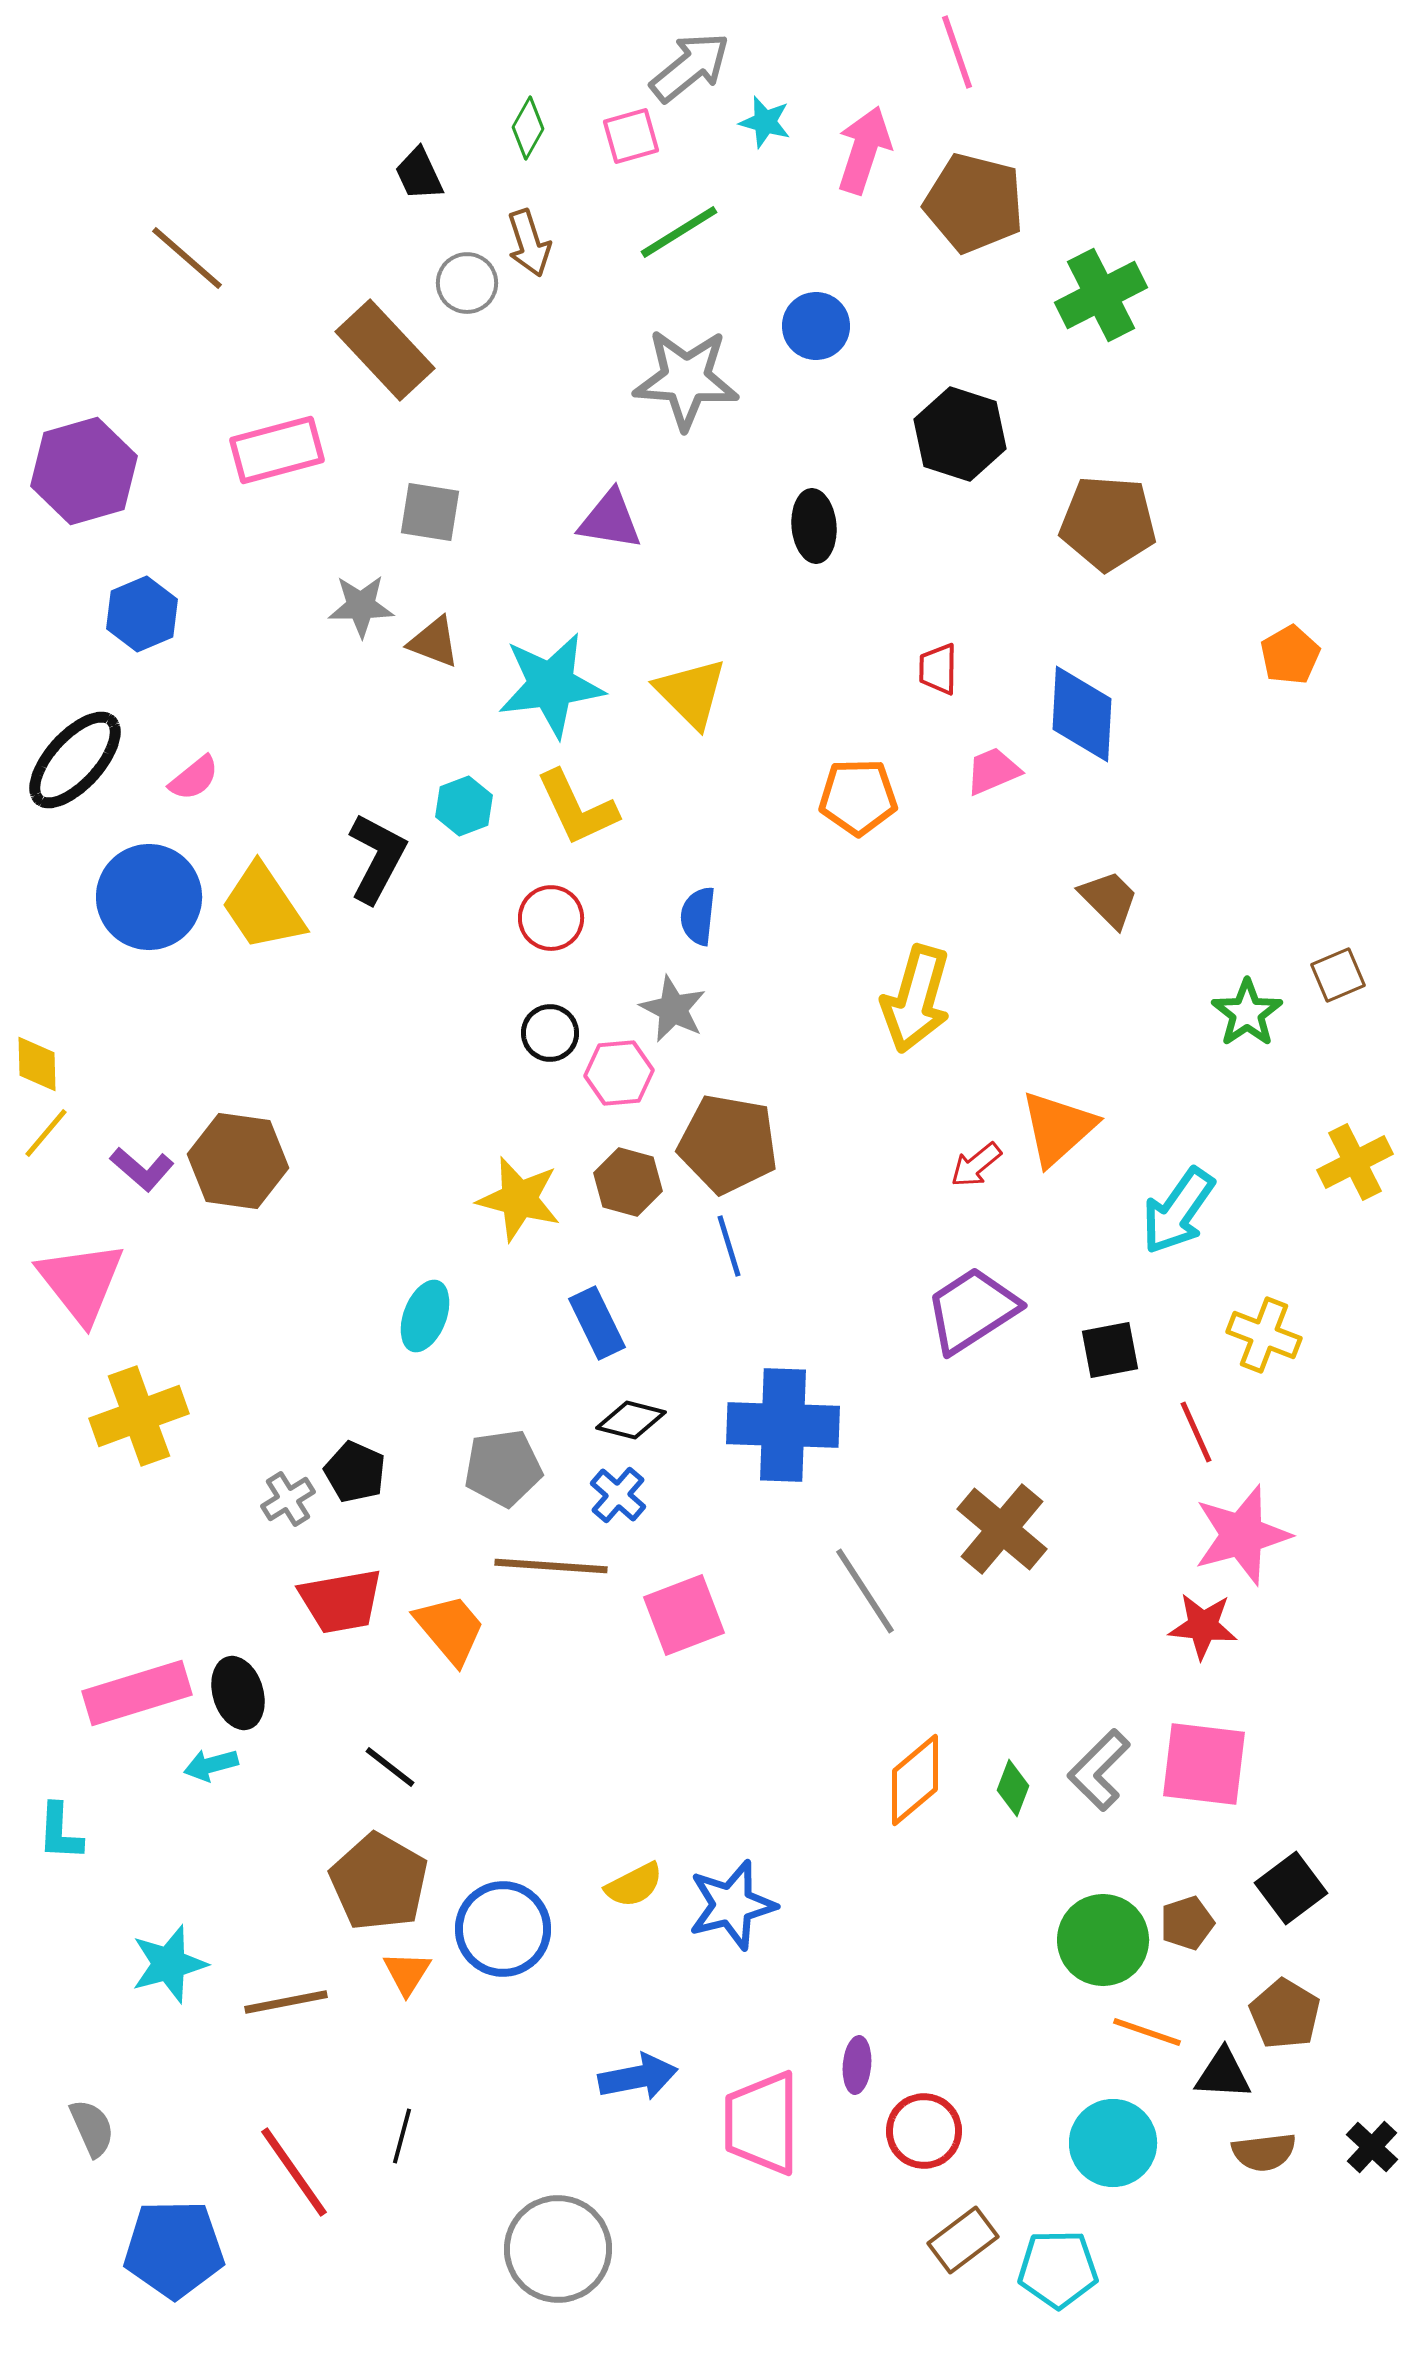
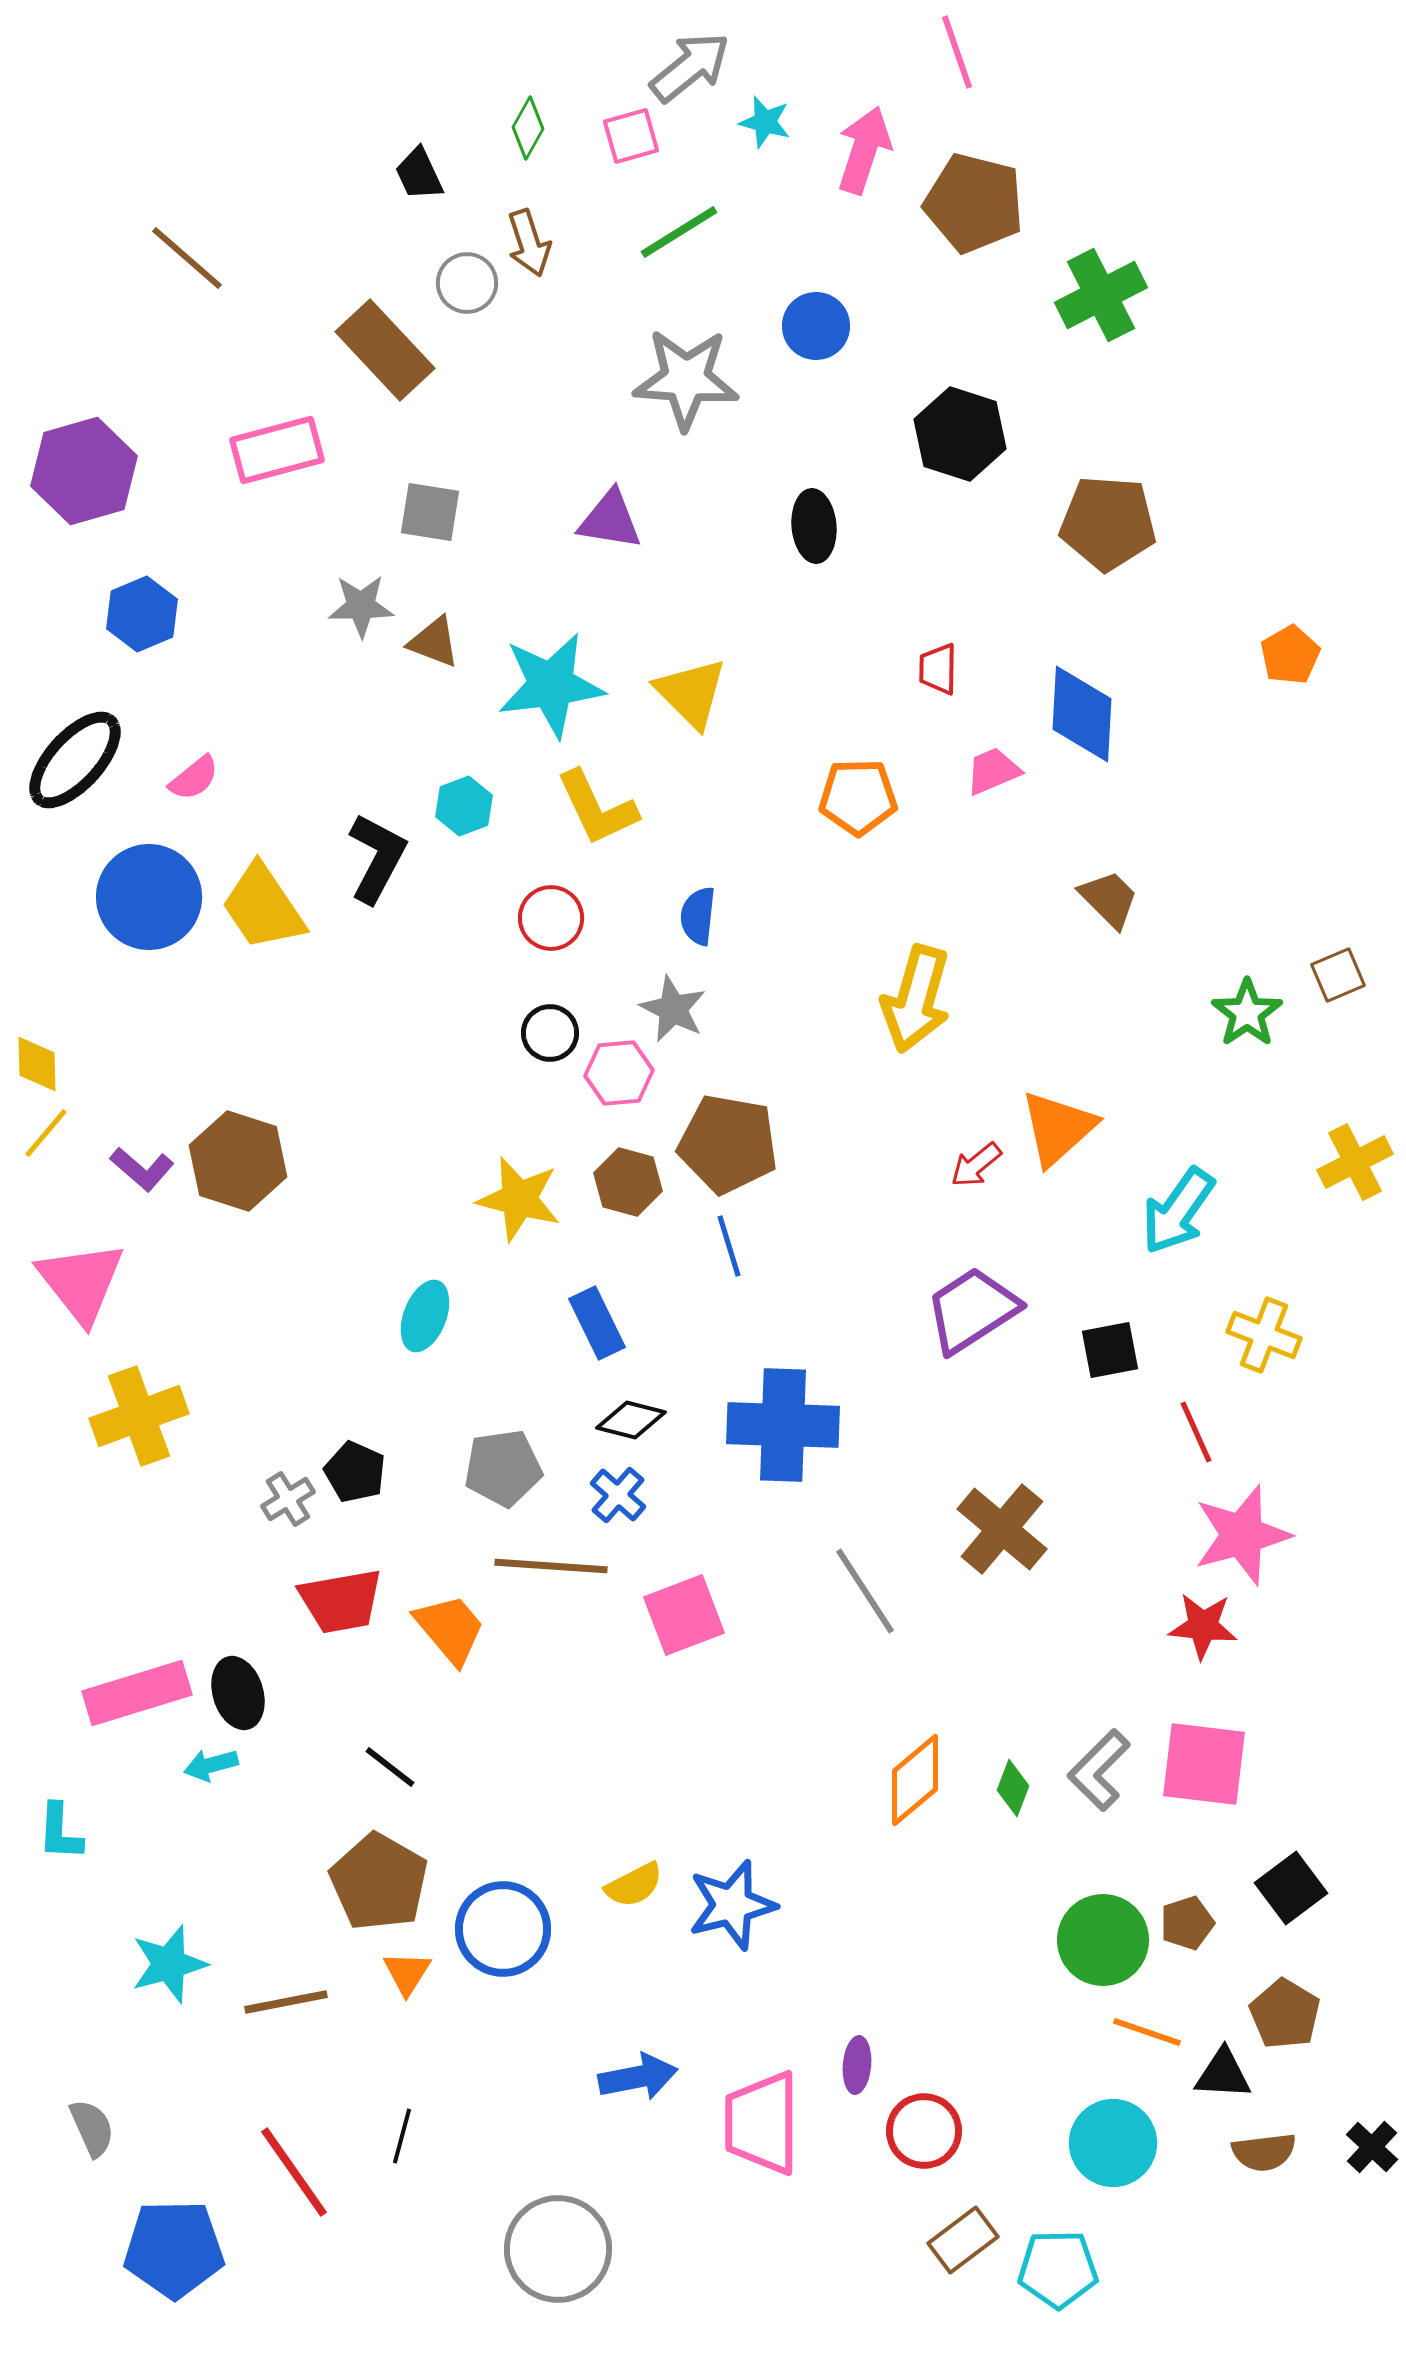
yellow L-shape at (577, 808): moved 20 px right
brown hexagon at (238, 1161): rotated 10 degrees clockwise
